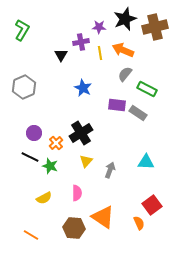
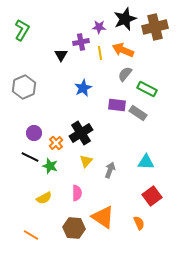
blue star: rotated 18 degrees clockwise
red square: moved 9 px up
